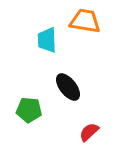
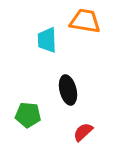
black ellipse: moved 3 px down; rotated 24 degrees clockwise
green pentagon: moved 1 px left, 5 px down
red semicircle: moved 6 px left
